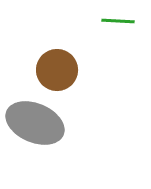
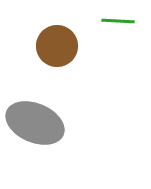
brown circle: moved 24 px up
